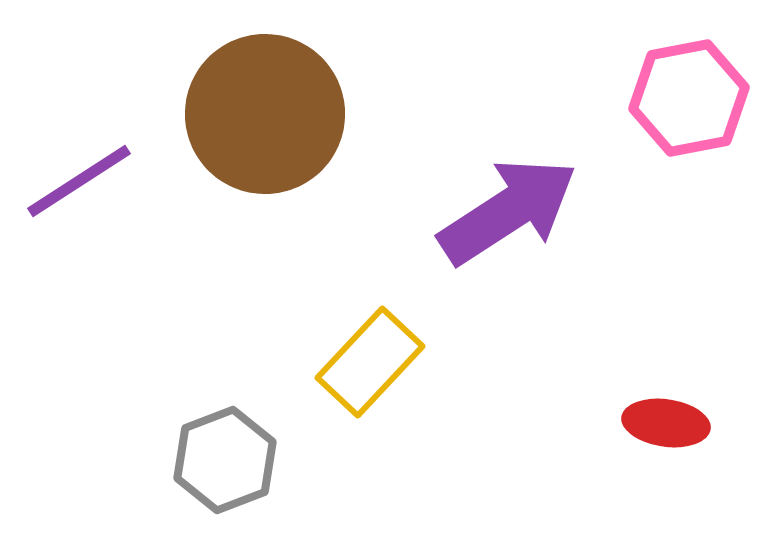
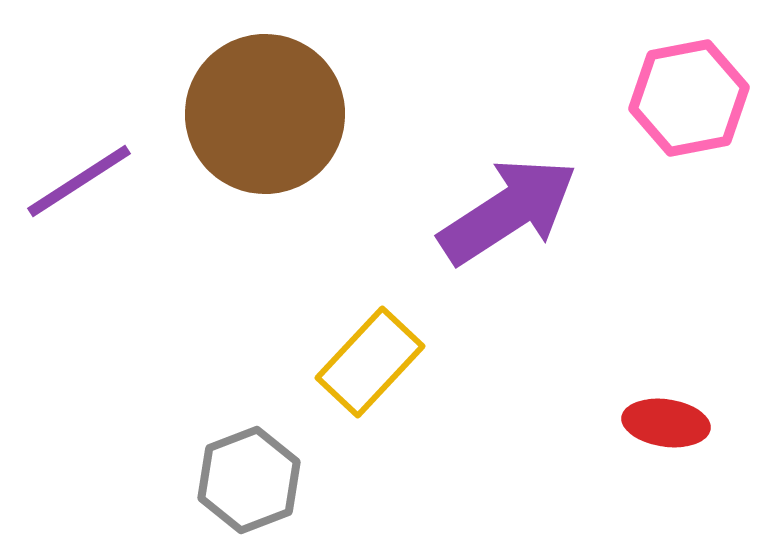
gray hexagon: moved 24 px right, 20 px down
